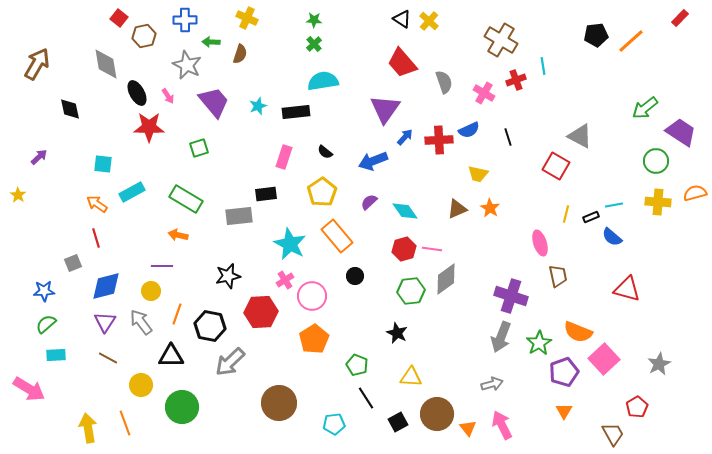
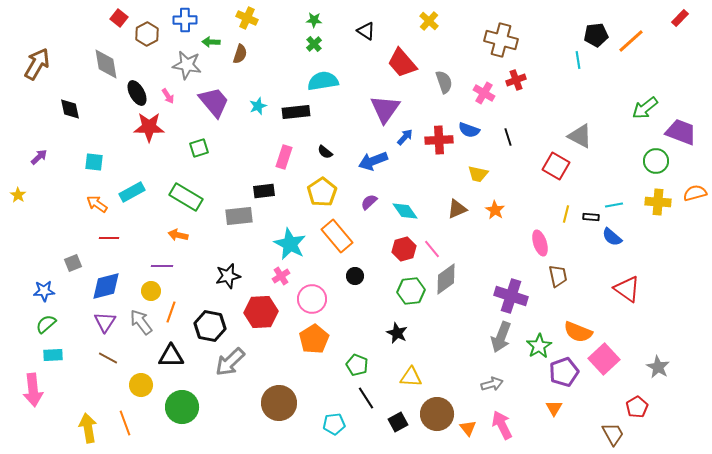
black triangle at (402, 19): moved 36 px left, 12 px down
brown hexagon at (144, 36): moved 3 px right, 2 px up; rotated 15 degrees counterclockwise
brown cross at (501, 40): rotated 16 degrees counterclockwise
gray star at (187, 65): rotated 16 degrees counterclockwise
cyan line at (543, 66): moved 35 px right, 6 px up
blue semicircle at (469, 130): rotated 45 degrees clockwise
purple trapezoid at (681, 132): rotated 12 degrees counterclockwise
cyan square at (103, 164): moved 9 px left, 2 px up
black rectangle at (266, 194): moved 2 px left, 3 px up
green rectangle at (186, 199): moved 2 px up
orange star at (490, 208): moved 5 px right, 2 px down
black rectangle at (591, 217): rotated 28 degrees clockwise
red line at (96, 238): moved 13 px right; rotated 72 degrees counterclockwise
pink line at (432, 249): rotated 42 degrees clockwise
pink cross at (285, 280): moved 4 px left, 4 px up
red triangle at (627, 289): rotated 20 degrees clockwise
pink circle at (312, 296): moved 3 px down
orange line at (177, 314): moved 6 px left, 2 px up
green star at (539, 343): moved 3 px down
cyan rectangle at (56, 355): moved 3 px left
gray star at (659, 364): moved 1 px left, 3 px down; rotated 15 degrees counterclockwise
pink arrow at (29, 389): moved 4 px right, 1 px down; rotated 52 degrees clockwise
orange triangle at (564, 411): moved 10 px left, 3 px up
